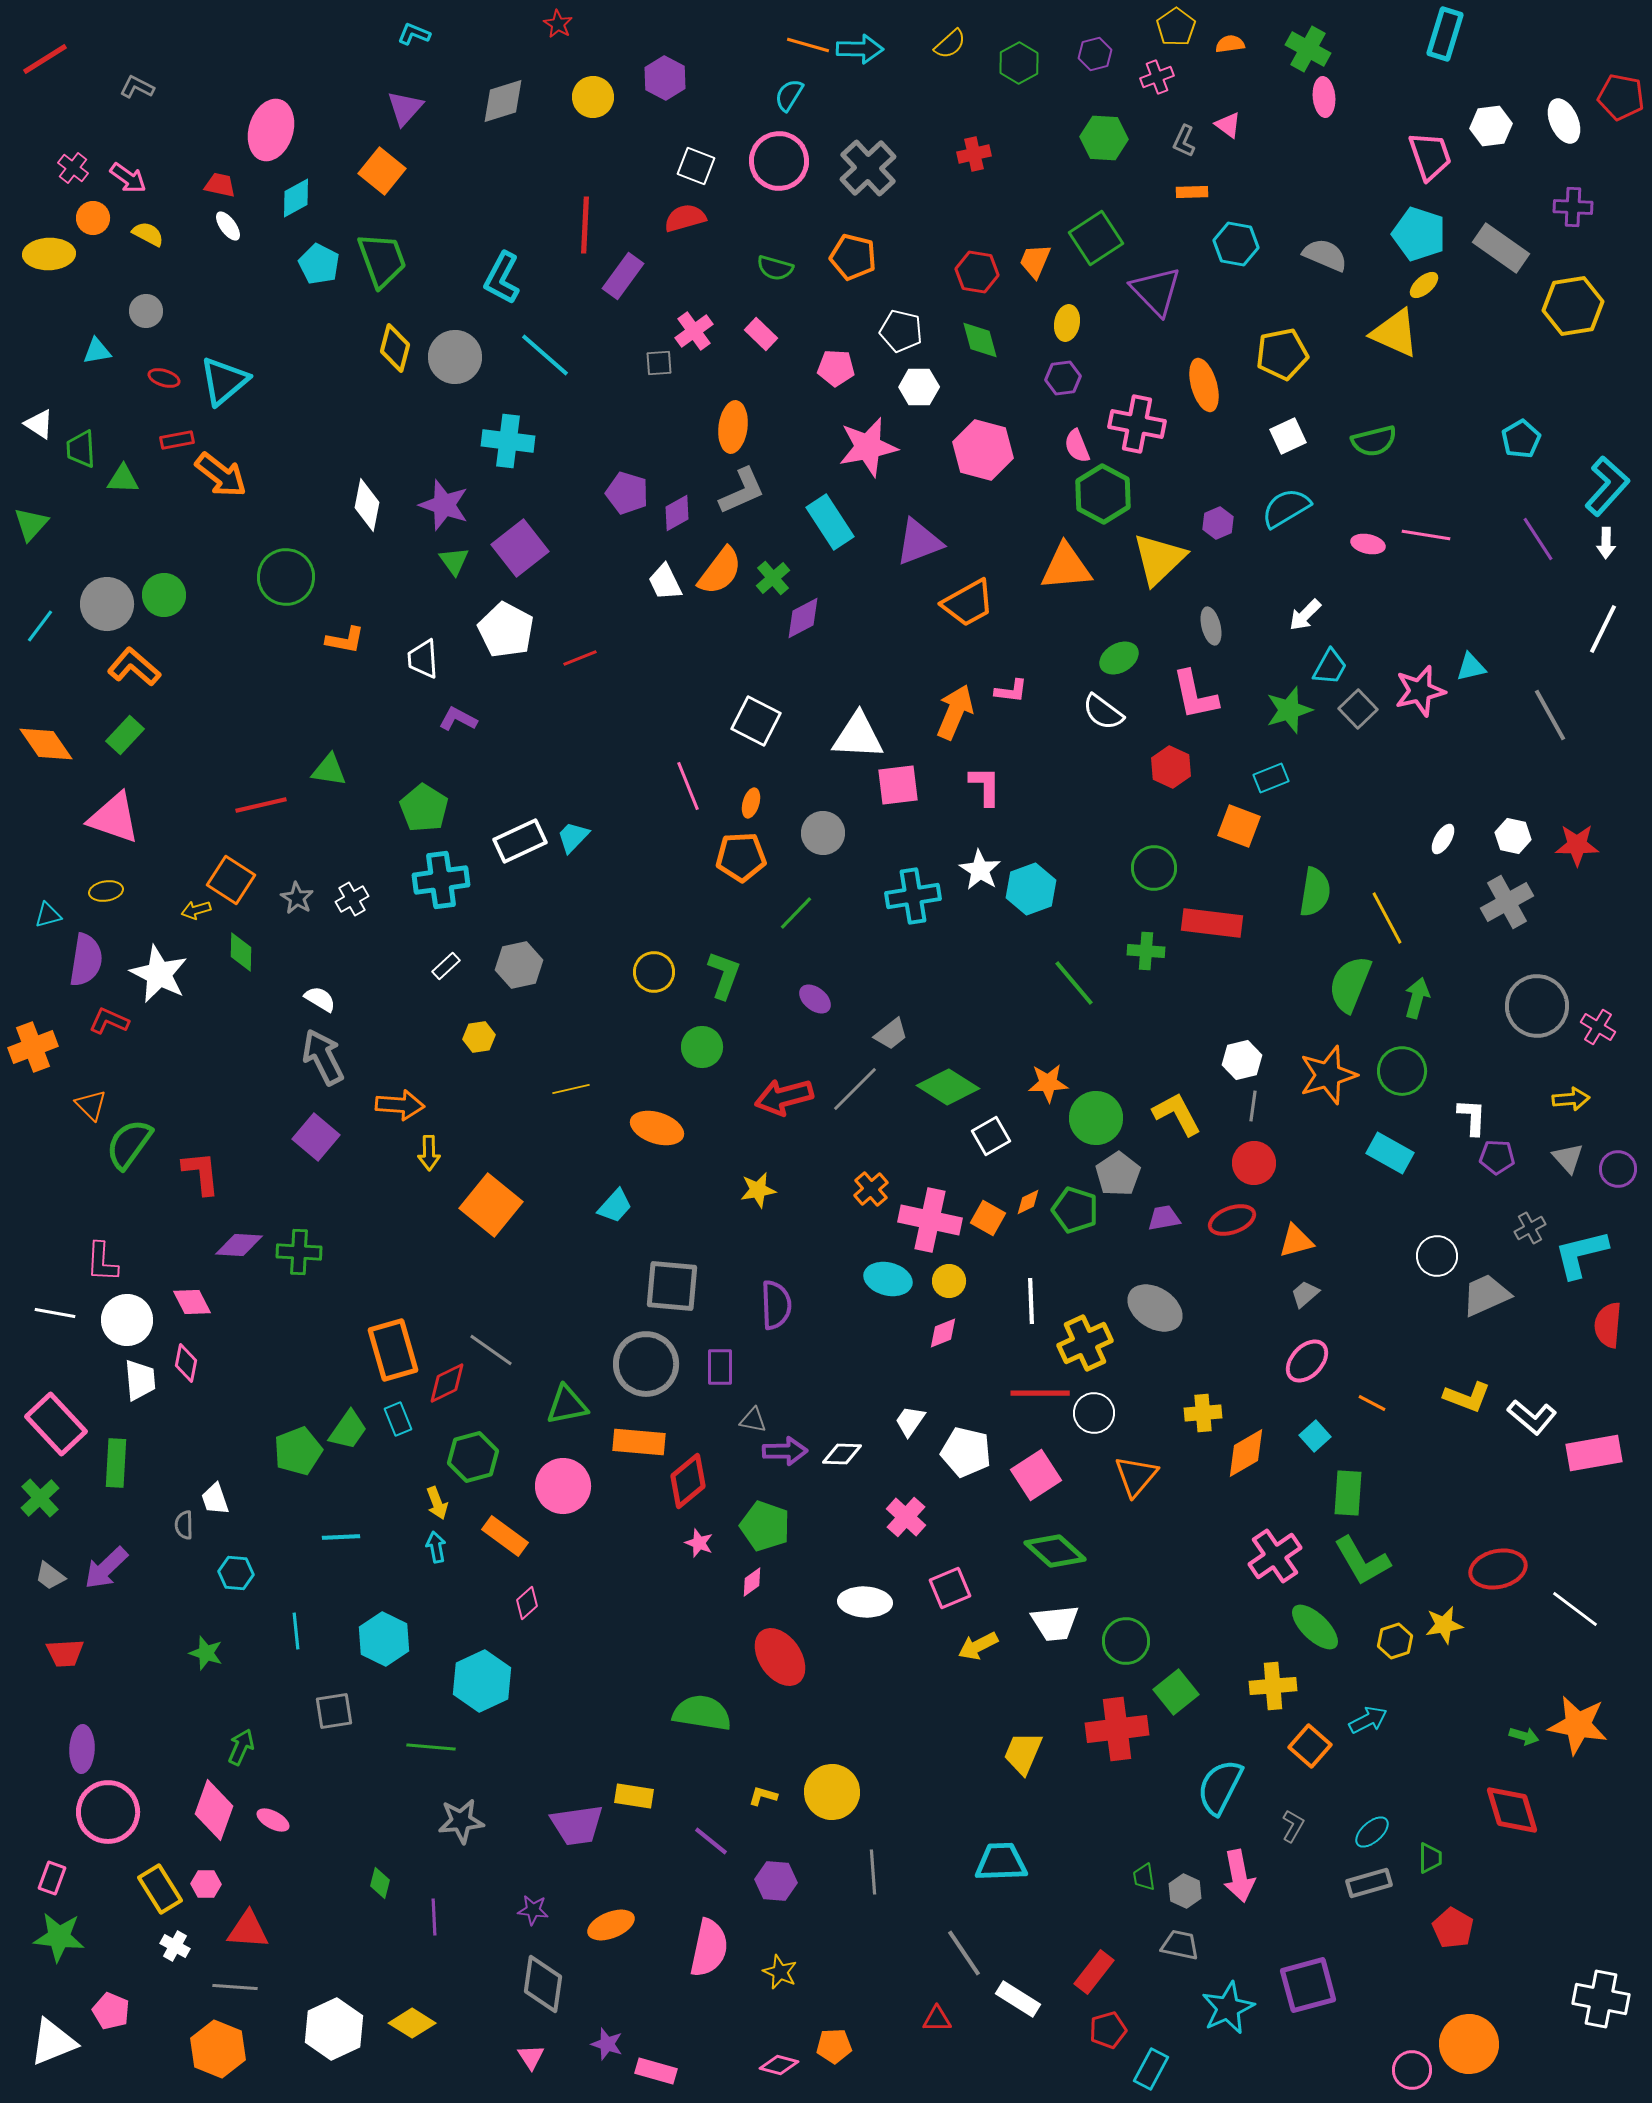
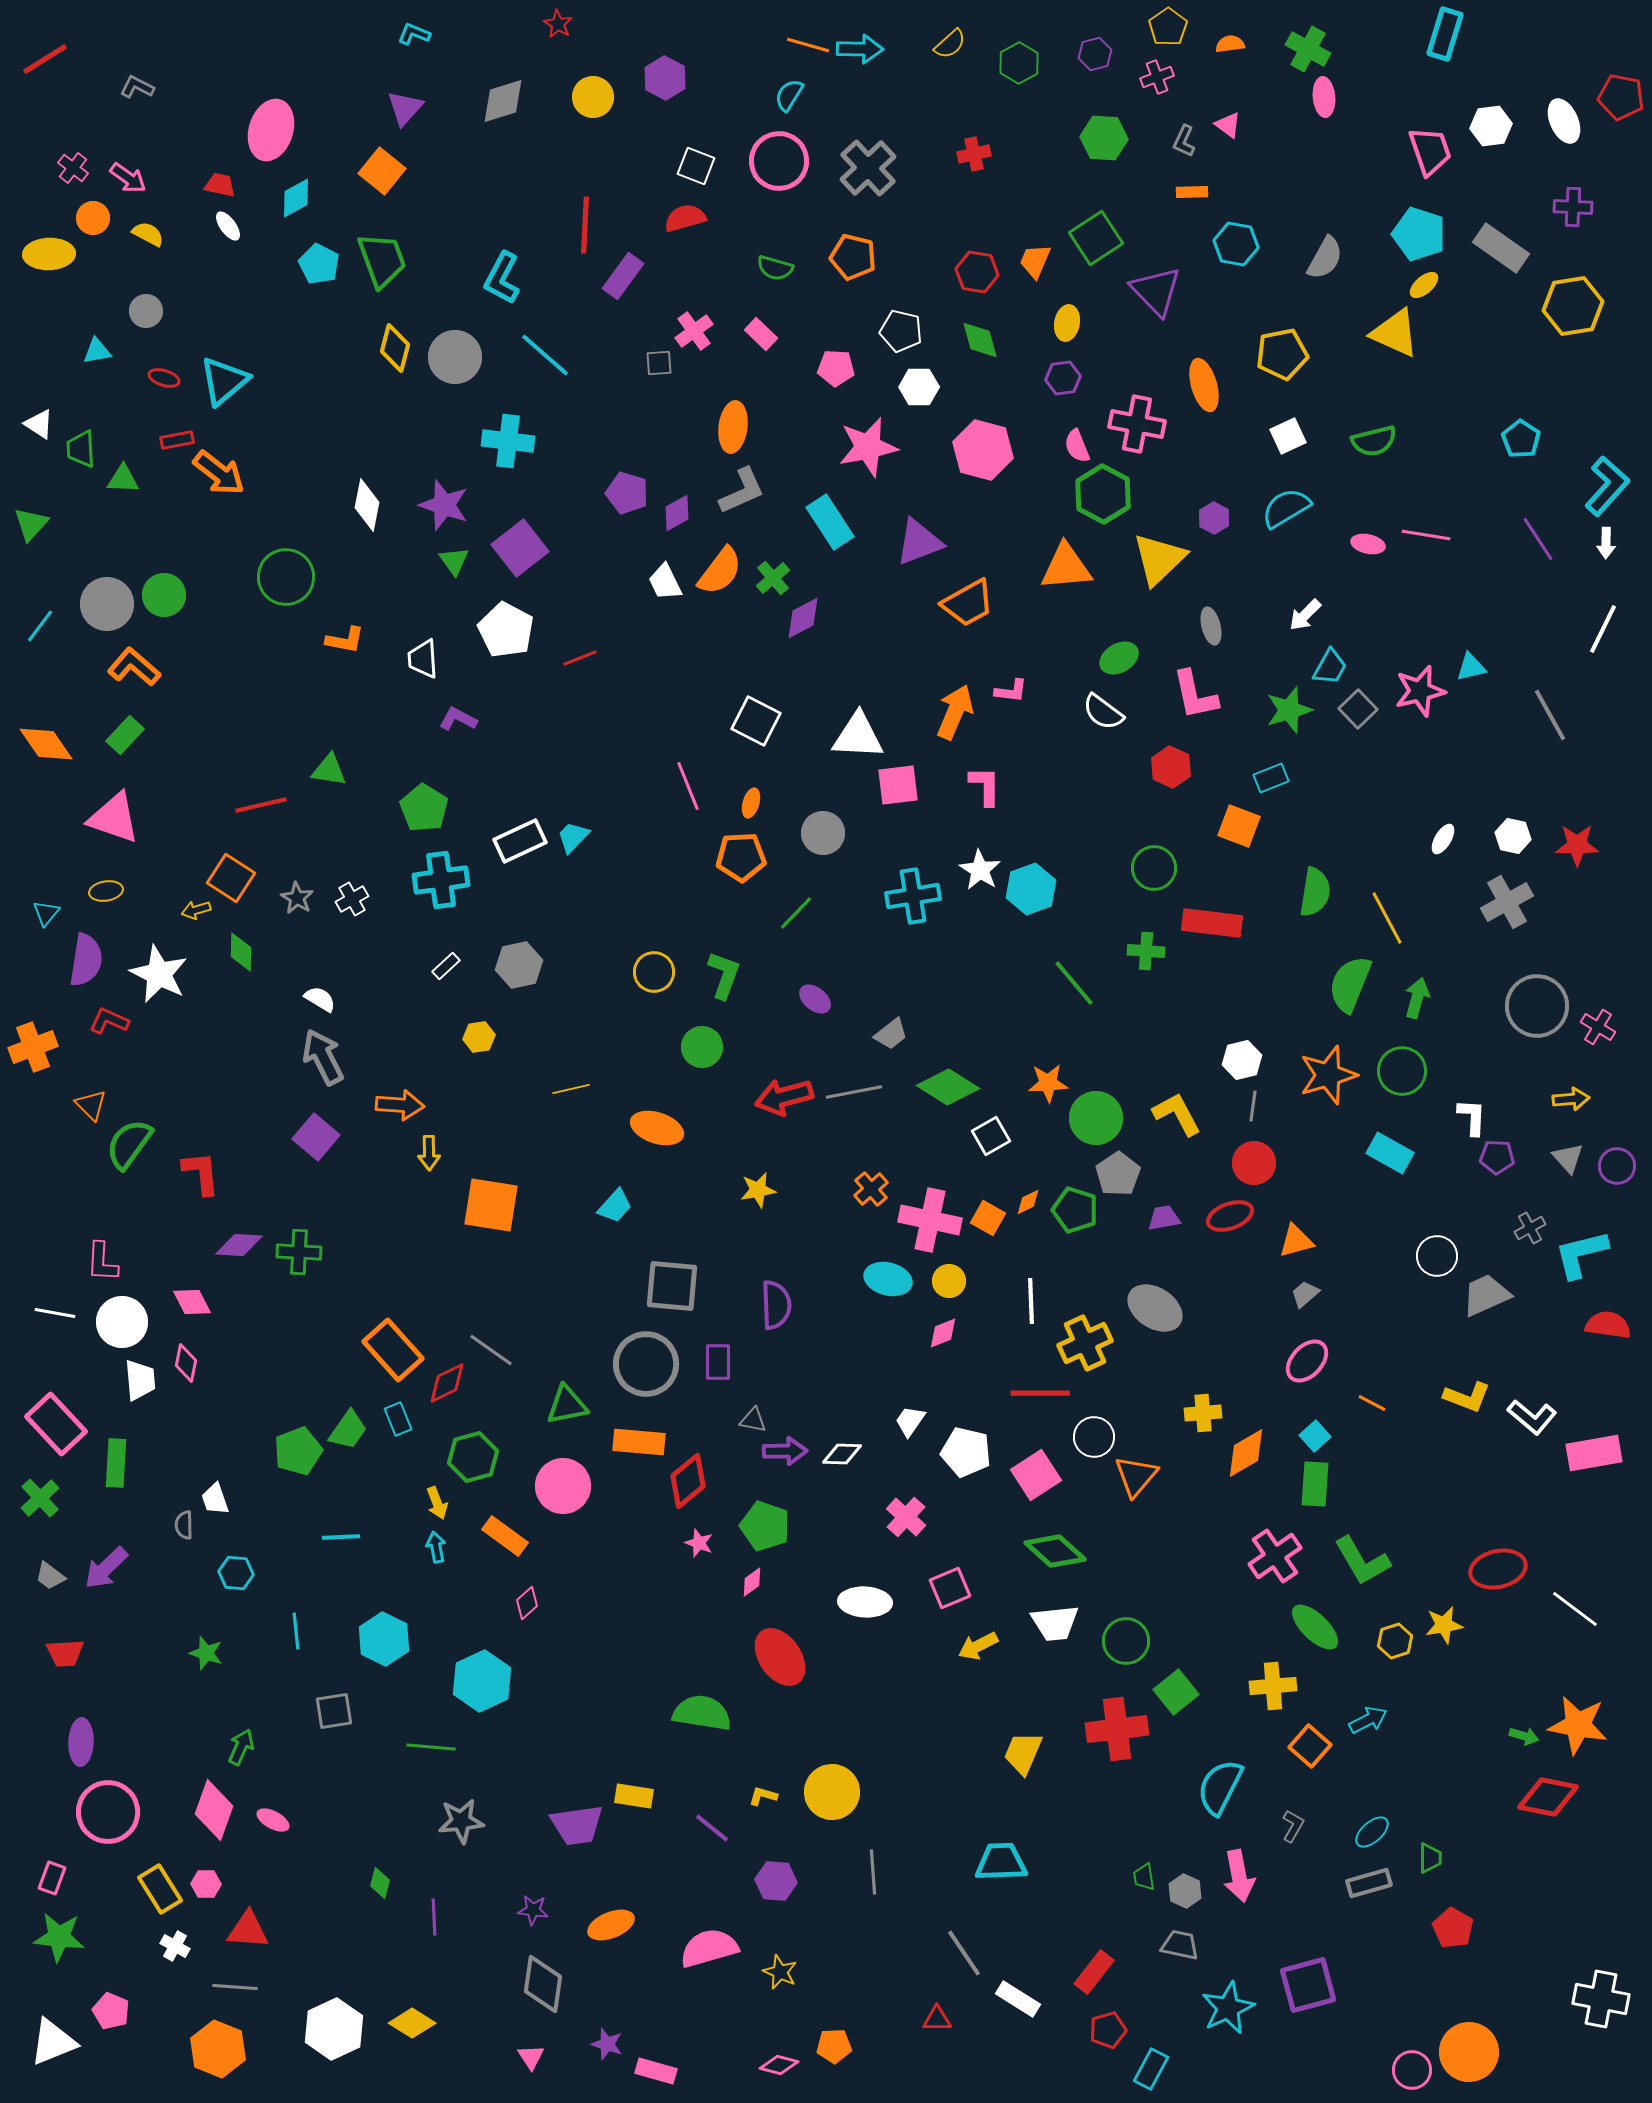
yellow pentagon at (1176, 27): moved 8 px left
pink trapezoid at (1430, 156): moved 5 px up
gray semicircle at (1325, 255): moved 3 px down; rotated 96 degrees clockwise
cyan pentagon at (1521, 439): rotated 9 degrees counterclockwise
orange arrow at (221, 475): moved 2 px left, 2 px up
purple hexagon at (1218, 523): moved 4 px left, 5 px up; rotated 8 degrees counterclockwise
orange square at (231, 880): moved 2 px up
cyan triangle at (48, 915): moved 2 px left, 2 px up; rotated 36 degrees counterclockwise
gray line at (855, 1089): moved 1 px left, 3 px down; rotated 34 degrees clockwise
purple circle at (1618, 1169): moved 1 px left, 3 px up
orange square at (491, 1205): rotated 30 degrees counterclockwise
red ellipse at (1232, 1220): moved 2 px left, 4 px up
white circle at (127, 1320): moved 5 px left, 2 px down
red semicircle at (1608, 1325): rotated 93 degrees clockwise
orange rectangle at (393, 1350): rotated 26 degrees counterclockwise
purple rectangle at (720, 1367): moved 2 px left, 5 px up
white circle at (1094, 1413): moved 24 px down
green rectangle at (1348, 1493): moved 33 px left, 9 px up
purple ellipse at (82, 1749): moved 1 px left, 7 px up
red diamond at (1512, 1810): moved 36 px right, 13 px up; rotated 62 degrees counterclockwise
purple line at (711, 1841): moved 1 px right, 13 px up
pink semicircle at (709, 1948): rotated 118 degrees counterclockwise
orange circle at (1469, 2044): moved 8 px down
